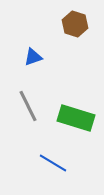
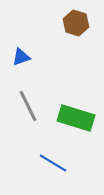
brown hexagon: moved 1 px right, 1 px up
blue triangle: moved 12 px left
